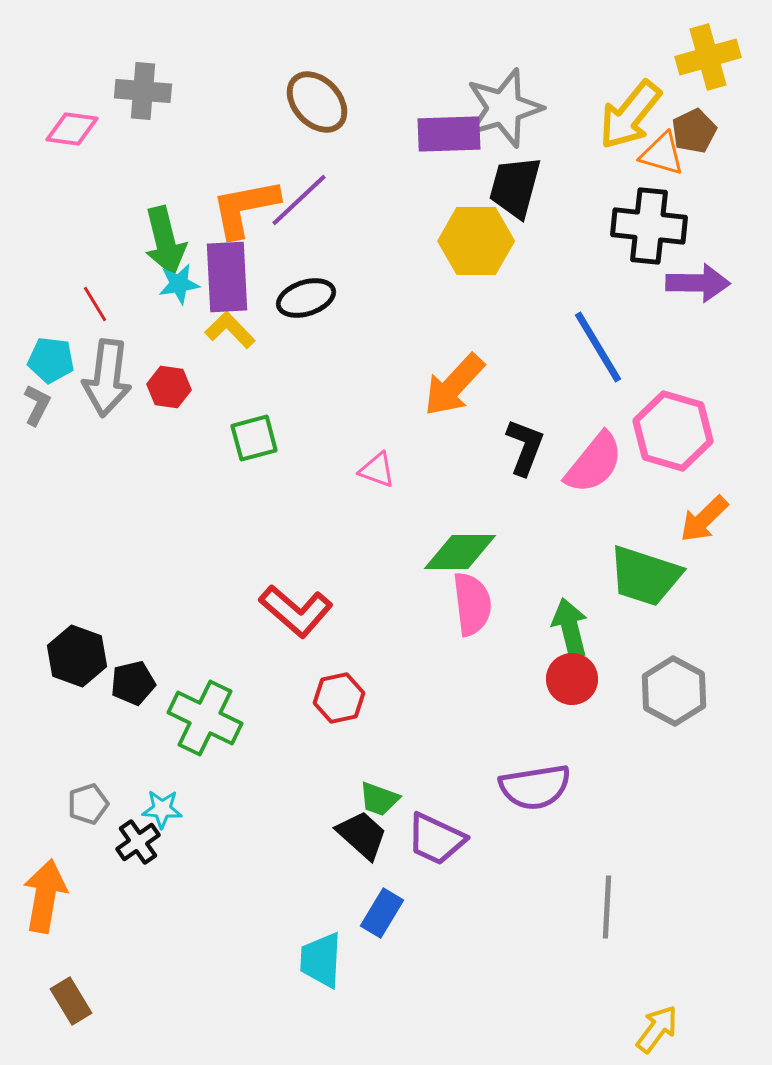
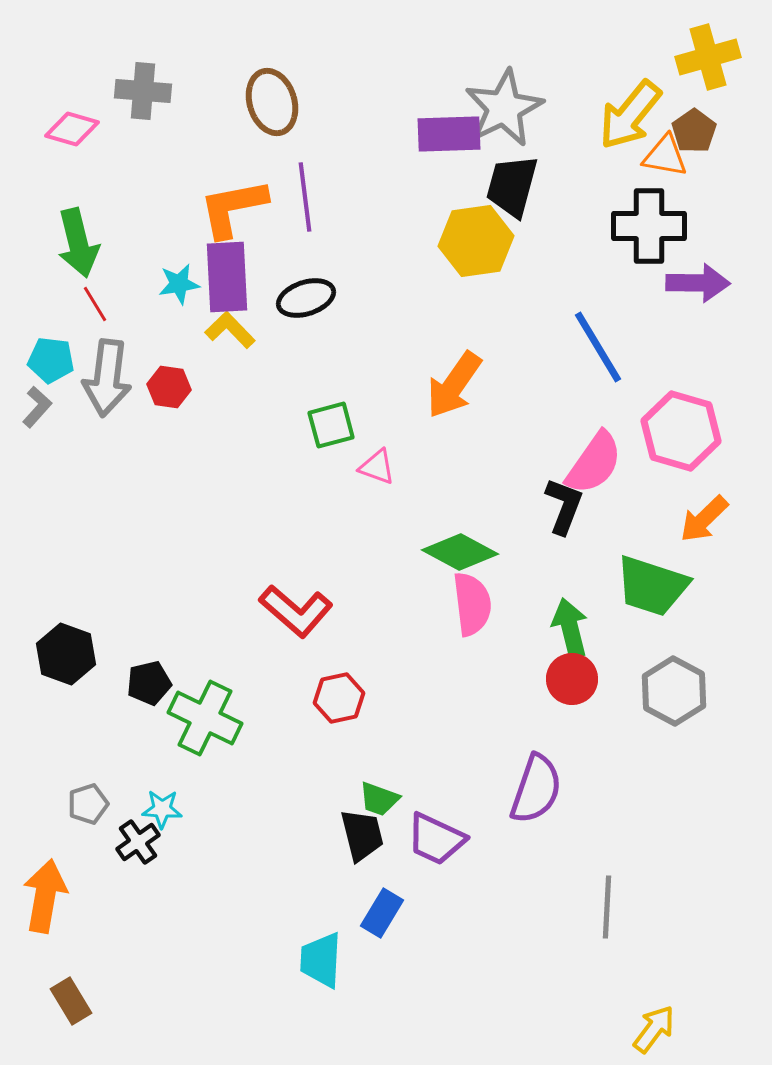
brown ellipse at (317, 102): moved 45 px left; rotated 26 degrees clockwise
gray star at (504, 108): rotated 10 degrees counterclockwise
pink diamond at (72, 129): rotated 8 degrees clockwise
brown pentagon at (694, 131): rotated 9 degrees counterclockwise
orange triangle at (662, 154): moved 3 px right, 2 px down; rotated 6 degrees counterclockwise
black trapezoid at (515, 187): moved 3 px left, 1 px up
purple line at (299, 200): moved 6 px right, 3 px up; rotated 54 degrees counterclockwise
orange L-shape at (245, 208): moved 12 px left
black cross at (649, 226): rotated 6 degrees counterclockwise
green arrow at (165, 241): moved 87 px left, 2 px down
yellow hexagon at (476, 241): rotated 8 degrees counterclockwise
orange arrow at (454, 385): rotated 8 degrees counterclockwise
gray L-shape at (37, 405): moved 2 px down; rotated 15 degrees clockwise
pink hexagon at (673, 431): moved 8 px right
green square at (254, 438): moved 77 px right, 13 px up
black L-shape at (525, 447): moved 39 px right, 59 px down
pink semicircle at (594, 463): rotated 4 degrees counterclockwise
pink triangle at (377, 470): moved 3 px up
green diamond at (460, 552): rotated 28 degrees clockwise
green trapezoid at (645, 576): moved 7 px right, 10 px down
black hexagon at (77, 656): moved 11 px left, 2 px up
black pentagon at (133, 683): moved 16 px right
purple semicircle at (535, 787): moved 1 px right, 2 px down; rotated 62 degrees counterclockwise
black trapezoid at (362, 835): rotated 34 degrees clockwise
yellow arrow at (657, 1029): moved 3 px left
